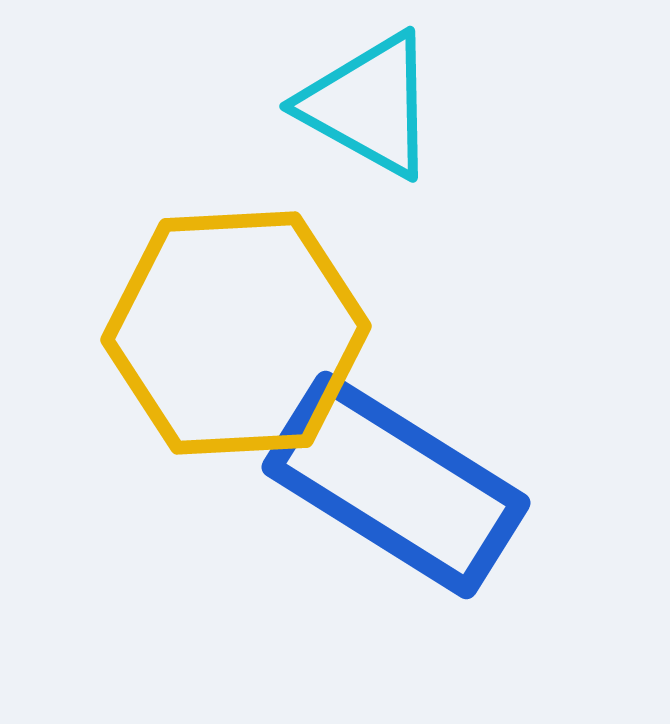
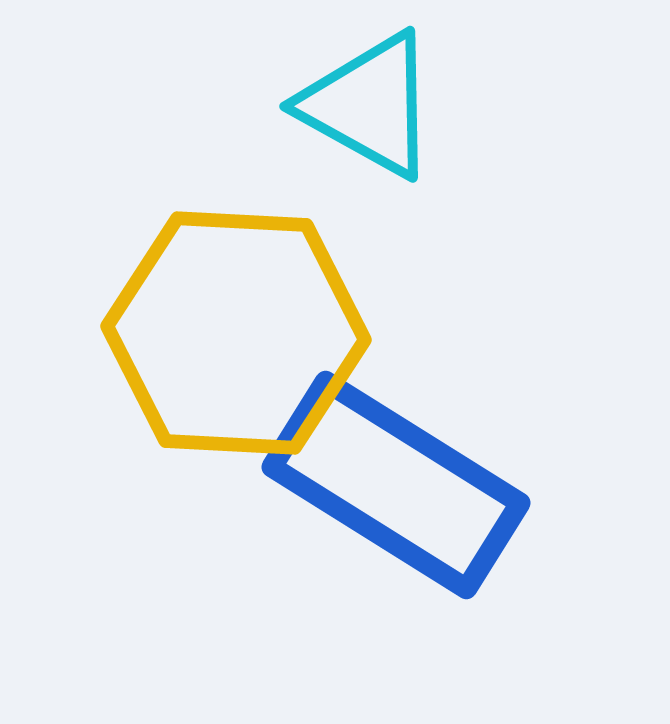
yellow hexagon: rotated 6 degrees clockwise
